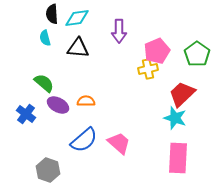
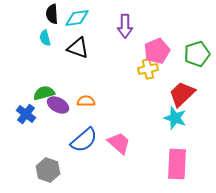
purple arrow: moved 6 px right, 5 px up
black triangle: rotated 15 degrees clockwise
green pentagon: rotated 20 degrees clockwise
green semicircle: moved 10 px down; rotated 55 degrees counterclockwise
pink rectangle: moved 1 px left, 6 px down
